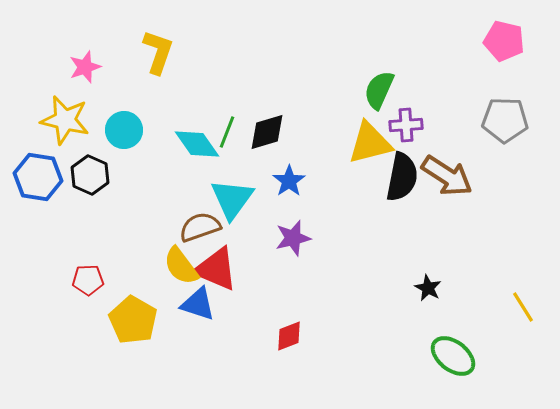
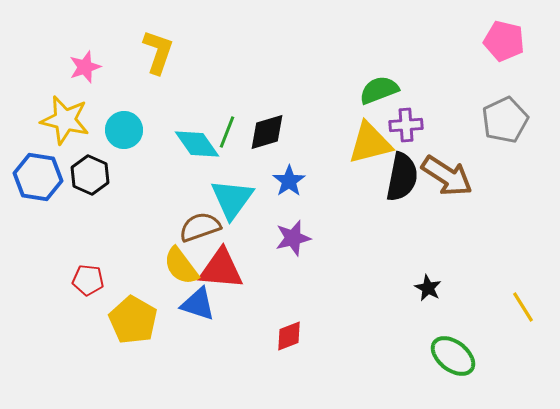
green semicircle: rotated 45 degrees clockwise
gray pentagon: rotated 27 degrees counterclockwise
red triangle: moved 5 px right; rotated 18 degrees counterclockwise
red pentagon: rotated 8 degrees clockwise
